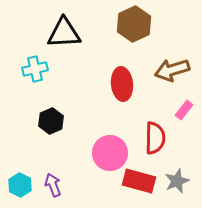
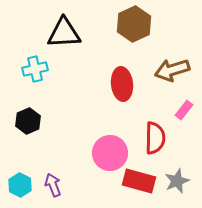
black hexagon: moved 23 px left
